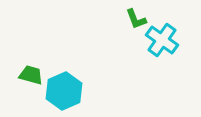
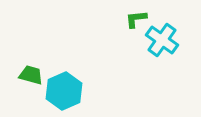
green L-shape: rotated 105 degrees clockwise
